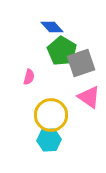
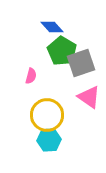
pink semicircle: moved 2 px right, 1 px up
yellow circle: moved 4 px left
